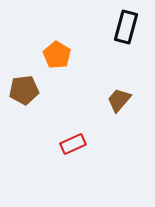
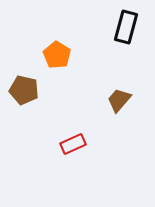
brown pentagon: rotated 20 degrees clockwise
